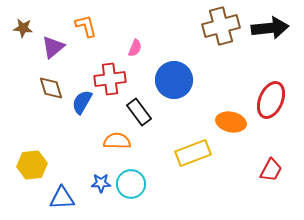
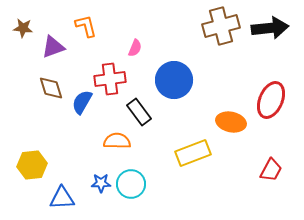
purple triangle: rotated 20 degrees clockwise
